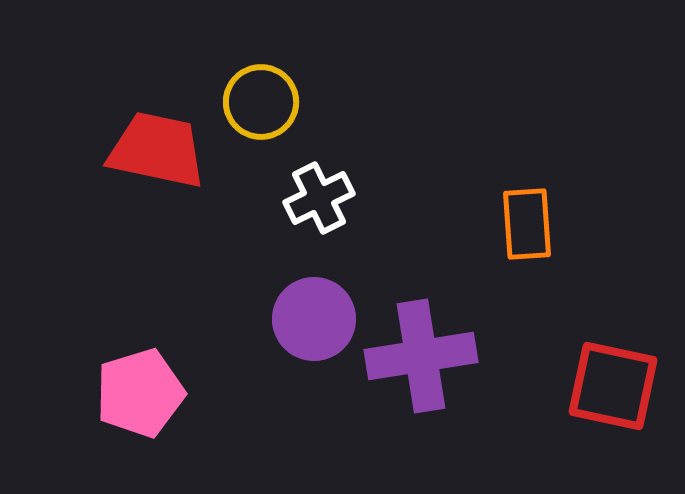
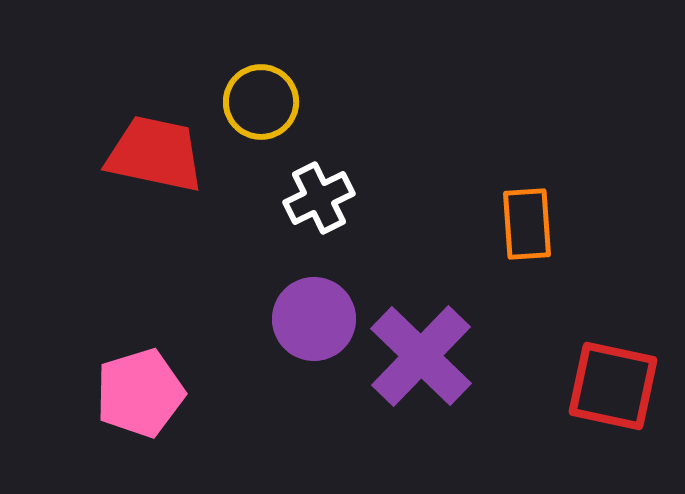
red trapezoid: moved 2 px left, 4 px down
purple cross: rotated 37 degrees counterclockwise
